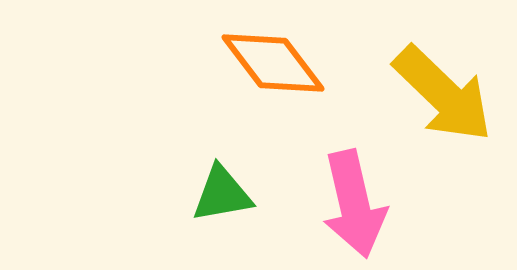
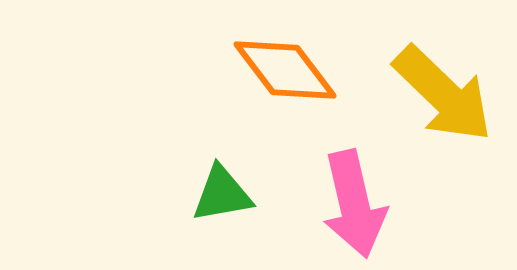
orange diamond: moved 12 px right, 7 px down
